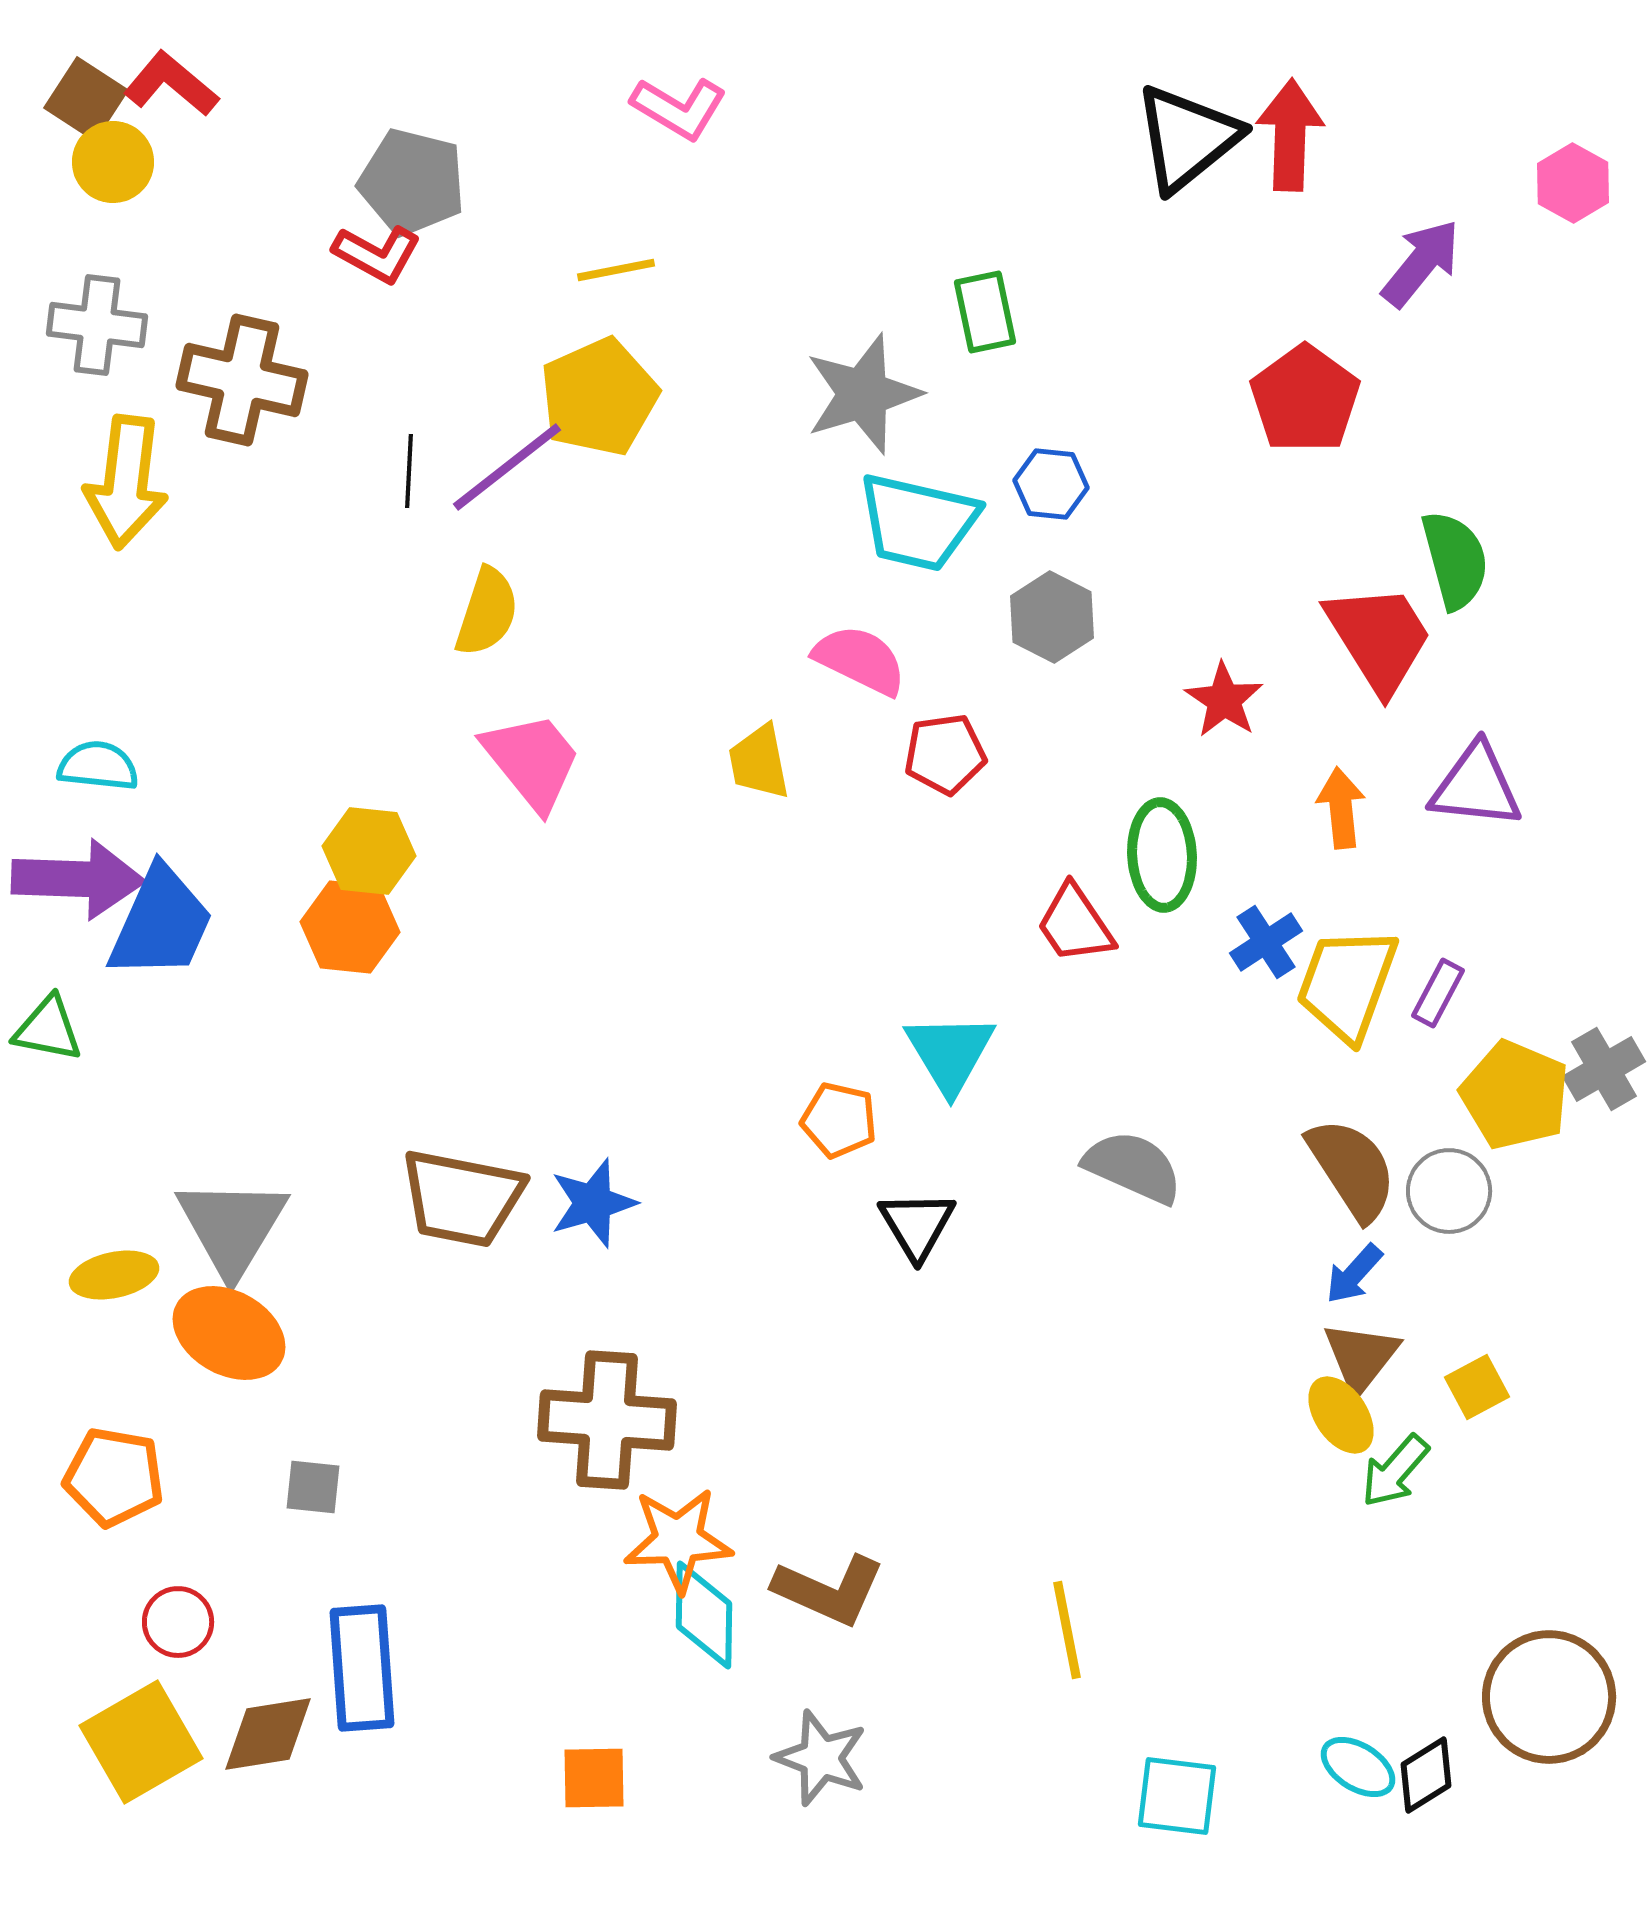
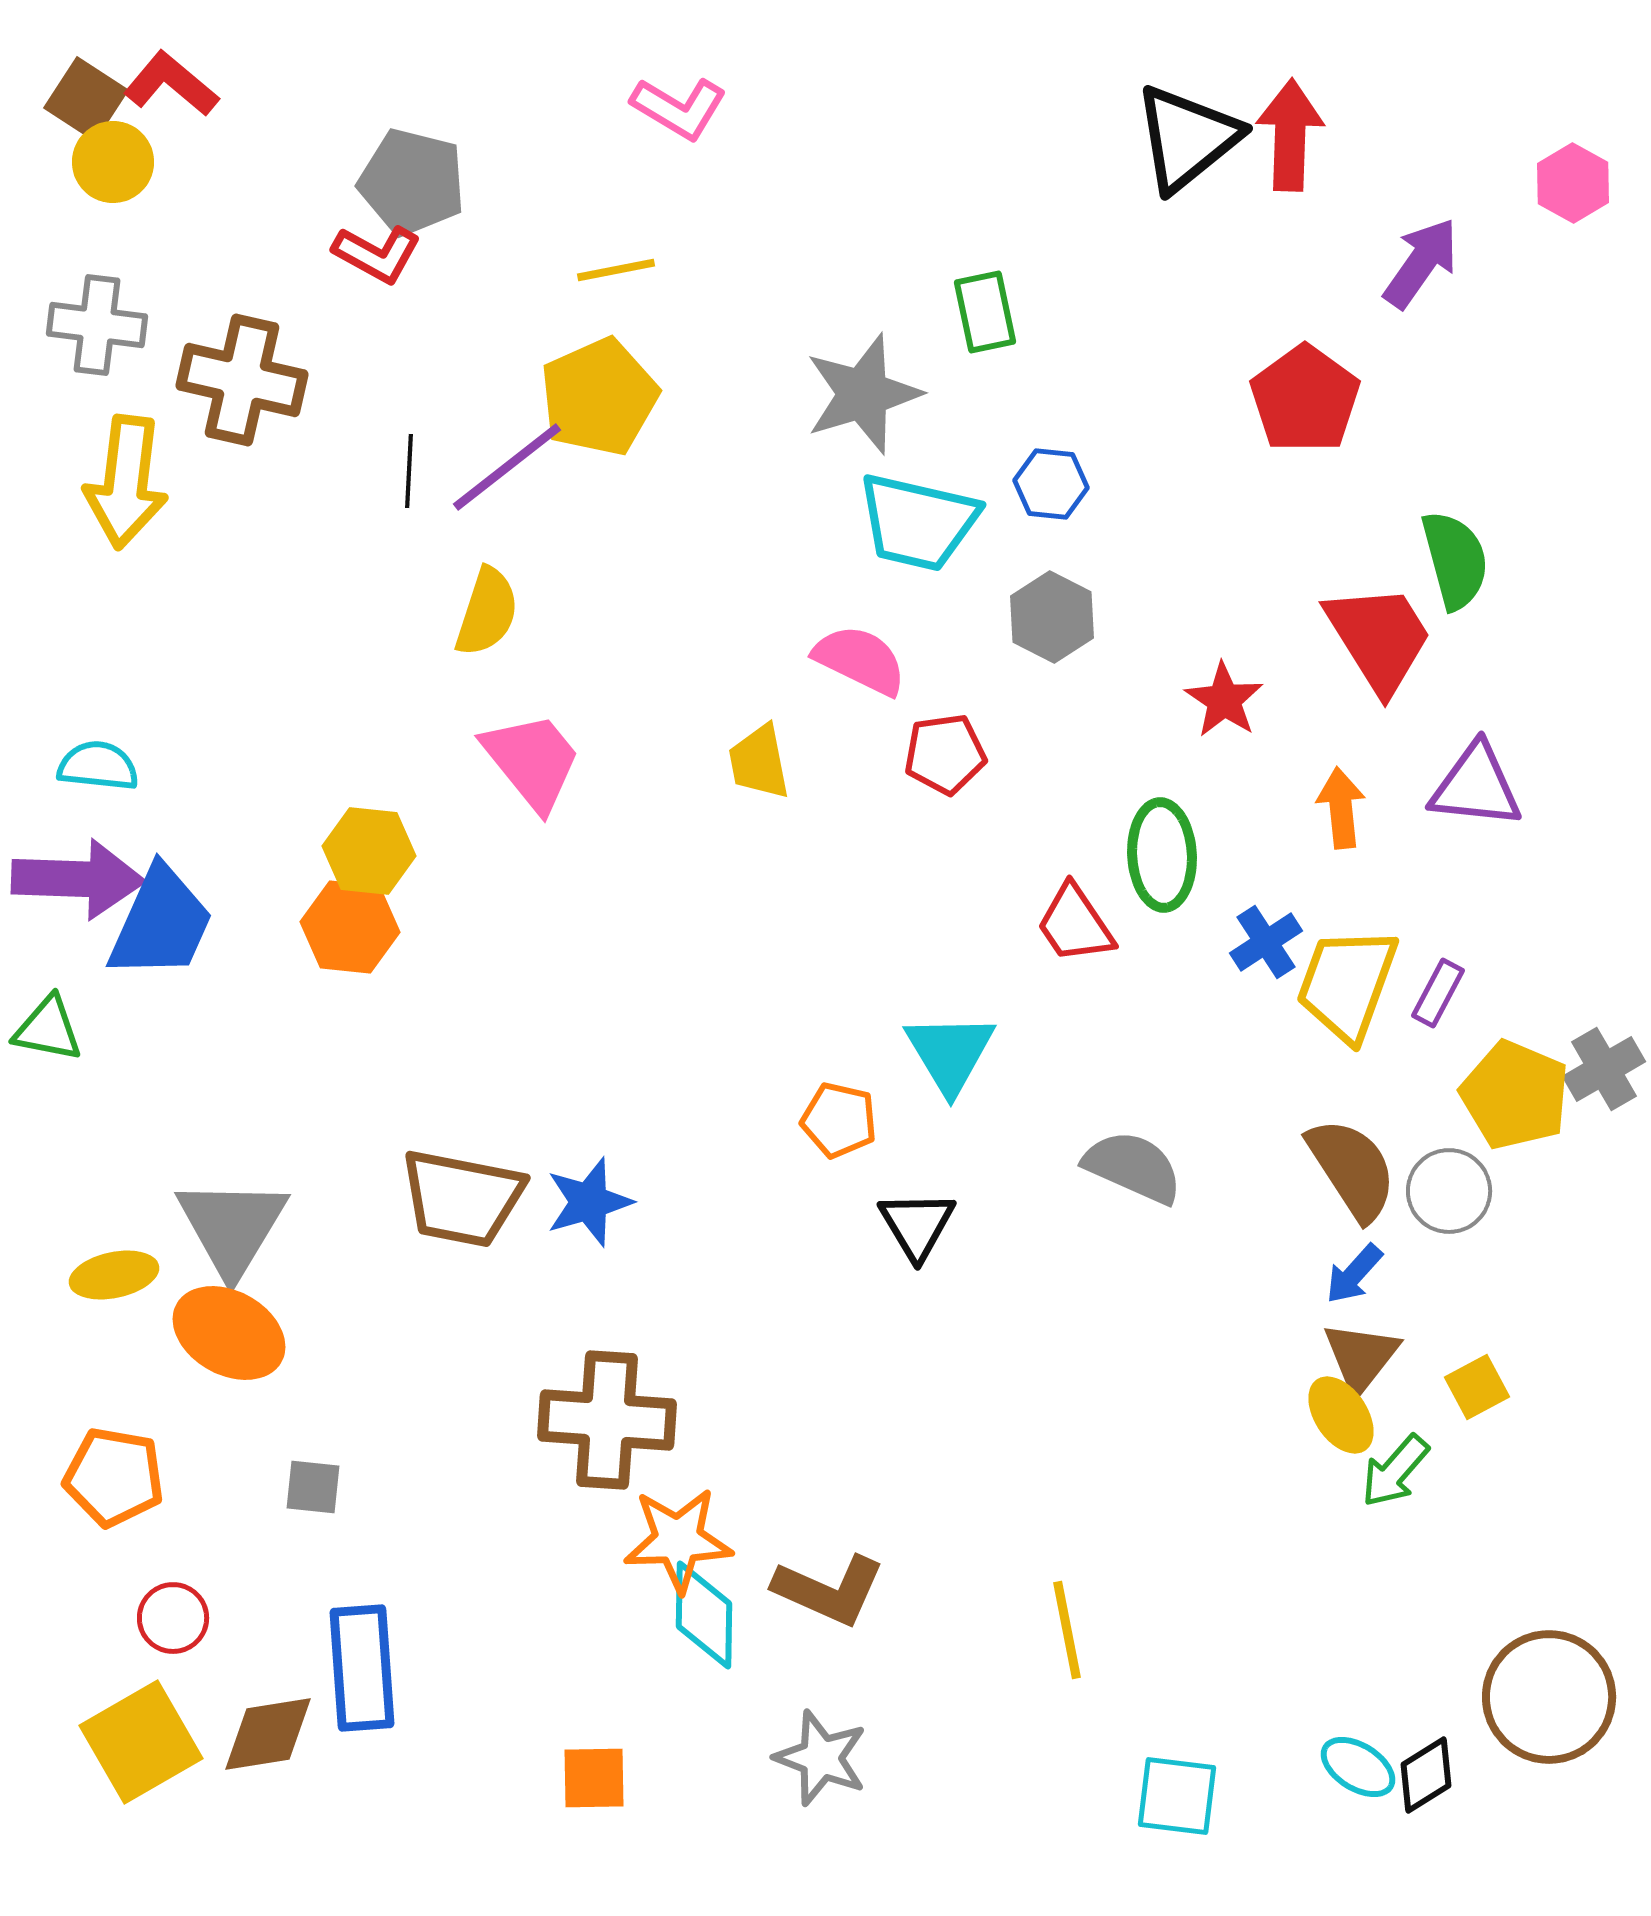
purple arrow at (1421, 263): rotated 4 degrees counterclockwise
blue star at (593, 1203): moved 4 px left, 1 px up
red circle at (178, 1622): moved 5 px left, 4 px up
